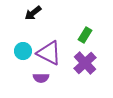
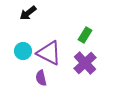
black arrow: moved 5 px left
purple semicircle: rotated 77 degrees clockwise
